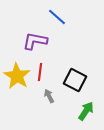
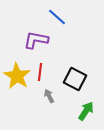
purple L-shape: moved 1 px right, 1 px up
black square: moved 1 px up
